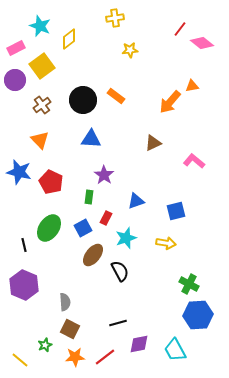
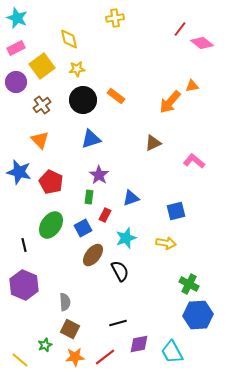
cyan star at (40, 26): moved 23 px left, 8 px up
yellow diamond at (69, 39): rotated 65 degrees counterclockwise
yellow star at (130, 50): moved 53 px left, 19 px down
purple circle at (15, 80): moved 1 px right, 2 px down
blue triangle at (91, 139): rotated 20 degrees counterclockwise
purple star at (104, 175): moved 5 px left
blue triangle at (136, 201): moved 5 px left, 3 px up
red rectangle at (106, 218): moved 1 px left, 3 px up
green ellipse at (49, 228): moved 2 px right, 3 px up
cyan trapezoid at (175, 350): moved 3 px left, 2 px down
